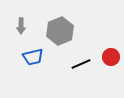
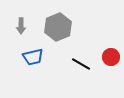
gray hexagon: moved 2 px left, 4 px up
black line: rotated 54 degrees clockwise
